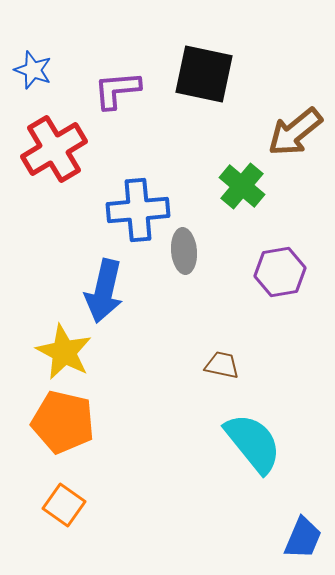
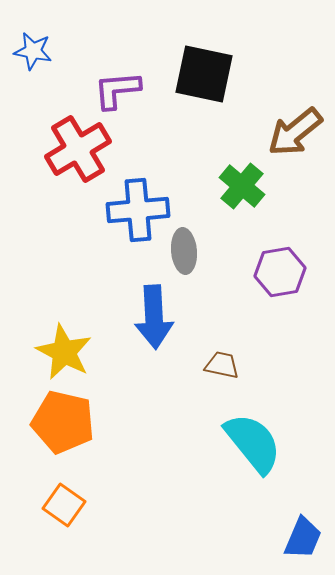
blue star: moved 19 px up; rotated 9 degrees counterclockwise
red cross: moved 24 px right
blue arrow: moved 50 px right, 26 px down; rotated 16 degrees counterclockwise
